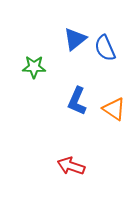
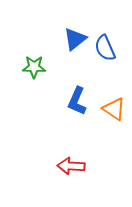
red arrow: rotated 16 degrees counterclockwise
